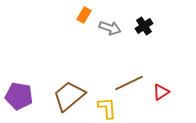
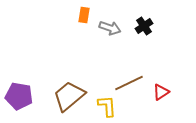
orange rectangle: rotated 21 degrees counterclockwise
yellow L-shape: moved 2 px up
